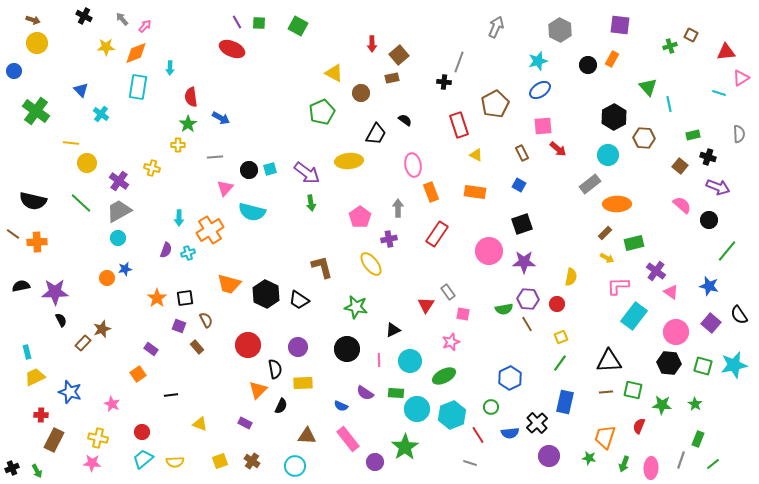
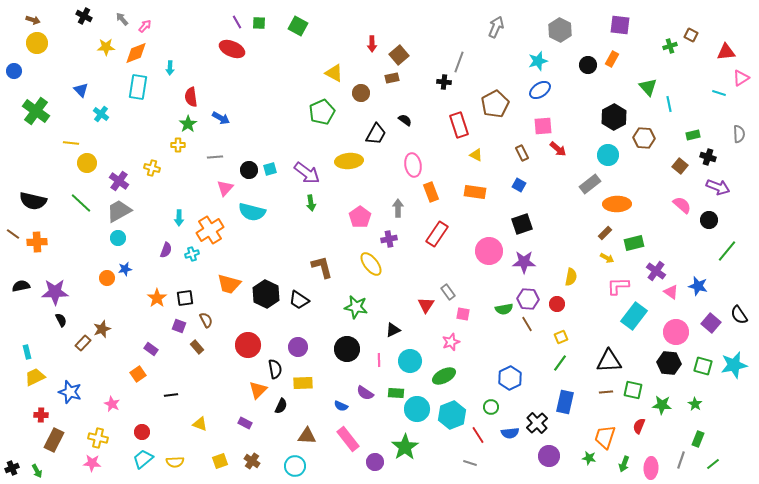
cyan cross at (188, 253): moved 4 px right, 1 px down
blue star at (709, 286): moved 11 px left
